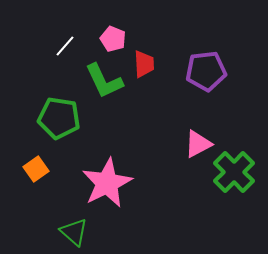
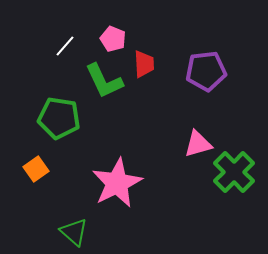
pink triangle: rotated 12 degrees clockwise
pink star: moved 10 px right
